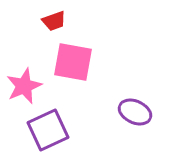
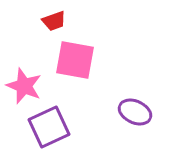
pink square: moved 2 px right, 2 px up
pink star: rotated 27 degrees counterclockwise
purple square: moved 1 px right, 3 px up
